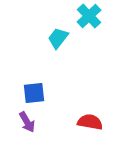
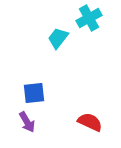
cyan cross: moved 2 px down; rotated 15 degrees clockwise
red semicircle: rotated 15 degrees clockwise
